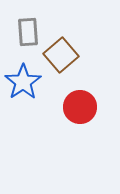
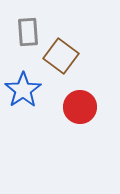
brown square: moved 1 px down; rotated 12 degrees counterclockwise
blue star: moved 8 px down
